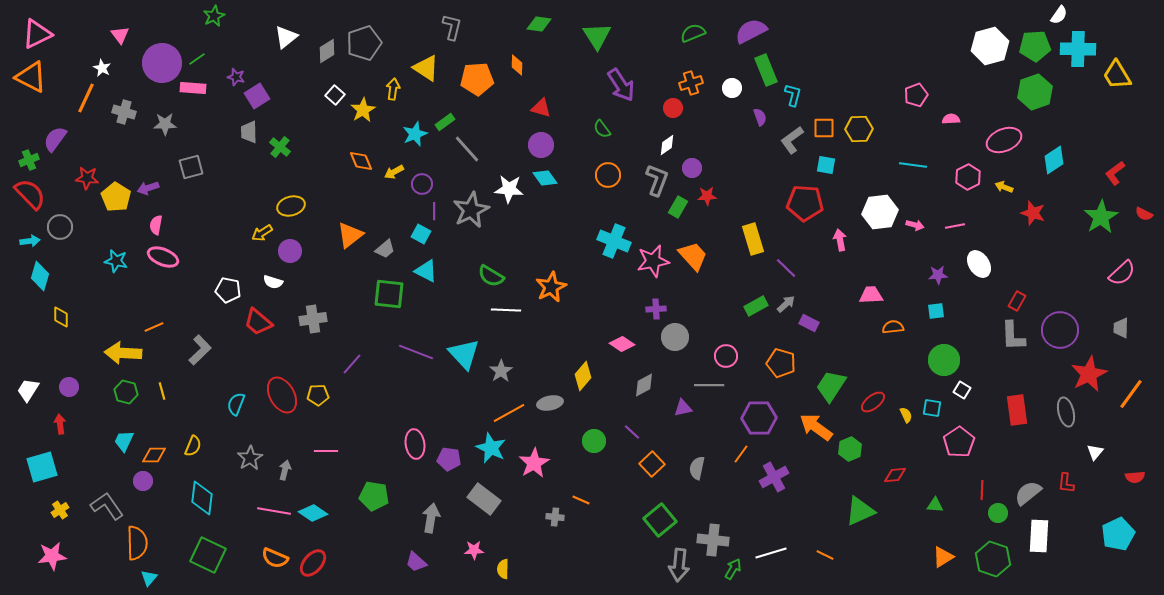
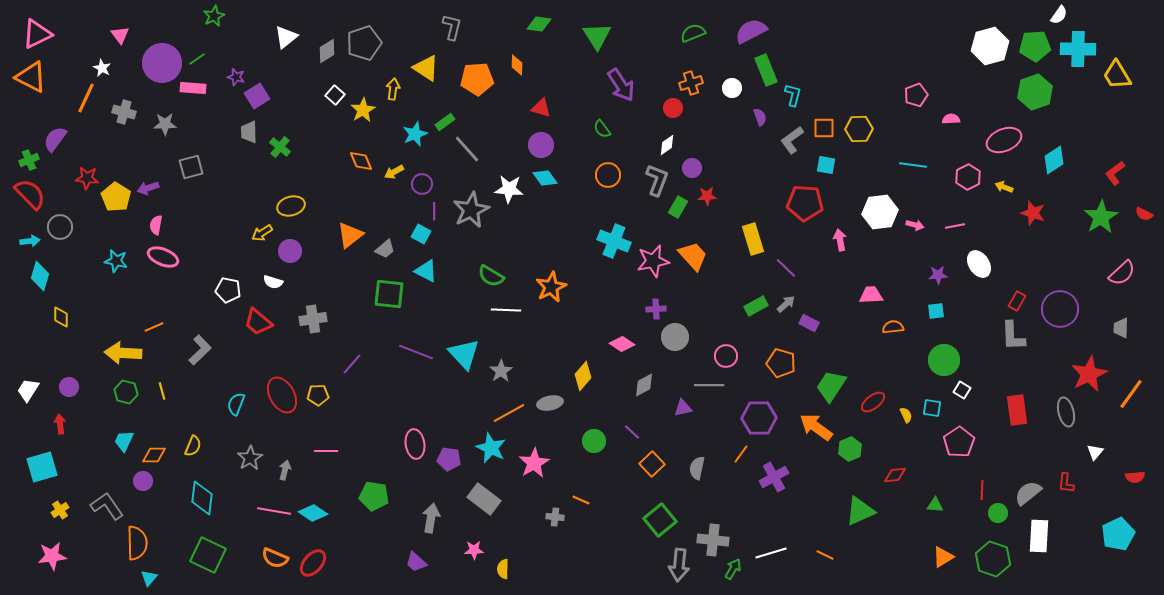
purple circle at (1060, 330): moved 21 px up
